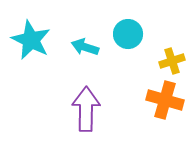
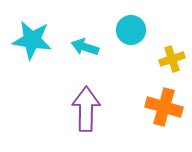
cyan circle: moved 3 px right, 4 px up
cyan star: moved 1 px right; rotated 18 degrees counterclockwise
yellow cross: moved 2 px up
orange cross: moved 1 px left, 7 px down
